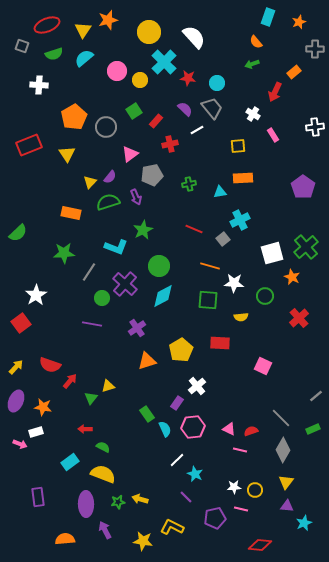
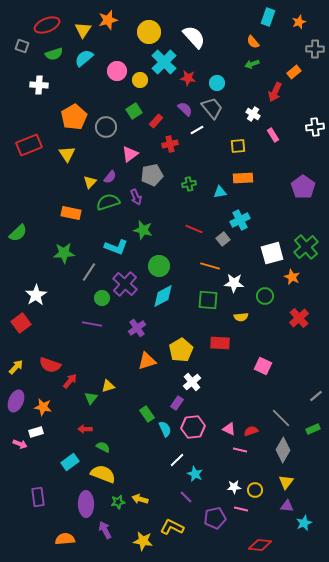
orange semicircle at (256, 42): moved 3 px left
green star at (143, 230): rotated 30 degrees counterclockwise
white cross at (197, 386): moved 5 px left, 4 px up
